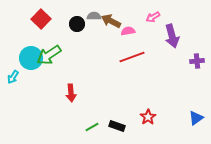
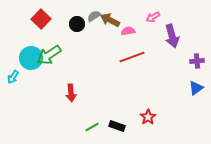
gray semicircle: rotated 32 degrees counterclockwise
brown arrow: moved 1 px left, 1 px up
blue triangle: moved 30 px up
